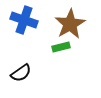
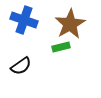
black semicircle: moved 7 px up
